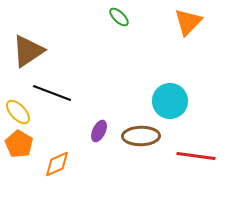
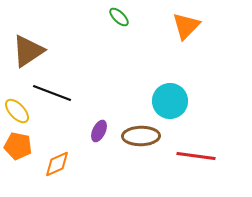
orange triangle: moved 2 px left, 4 px down
yellow ellipse: moved 1 px left, 1 px up
orange pentagon: moved 1 px left, 2 px down; rotated 20 degrees counterclockwise
